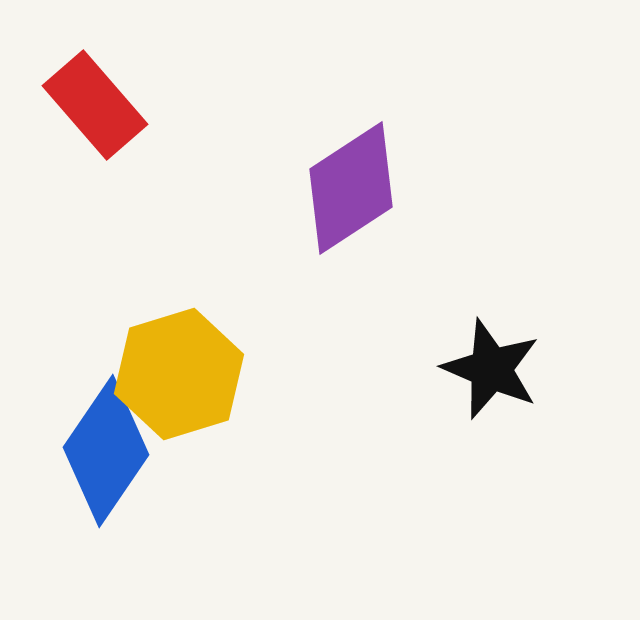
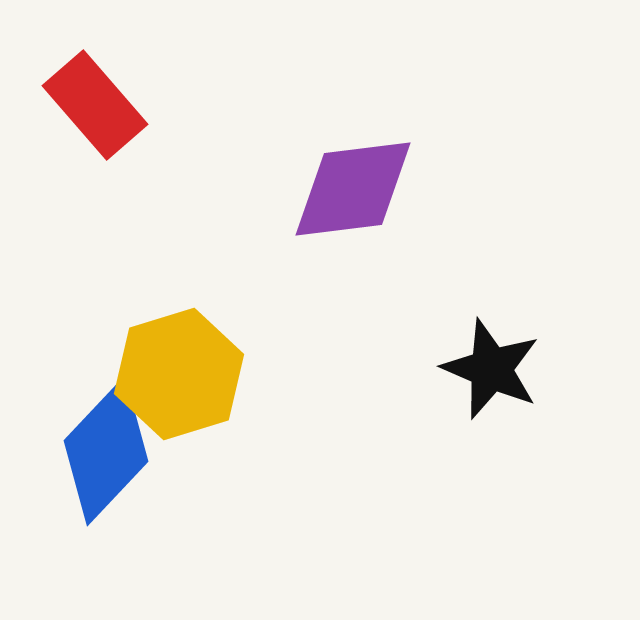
purple diamond: moved 2 px right, 1 px down; rotated 26 degrees clockwise
blue diamond: rotated 9 degrees clockwise
